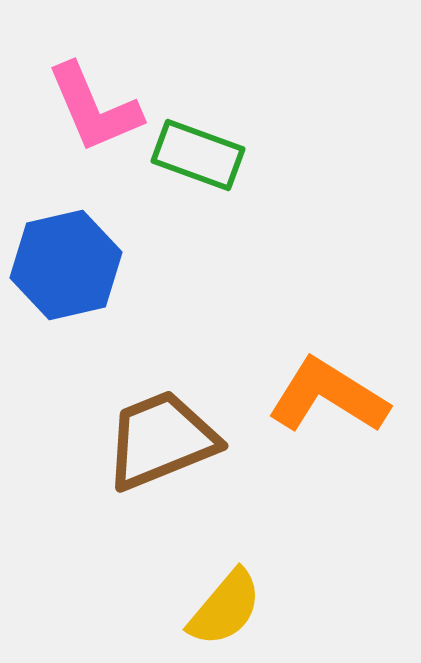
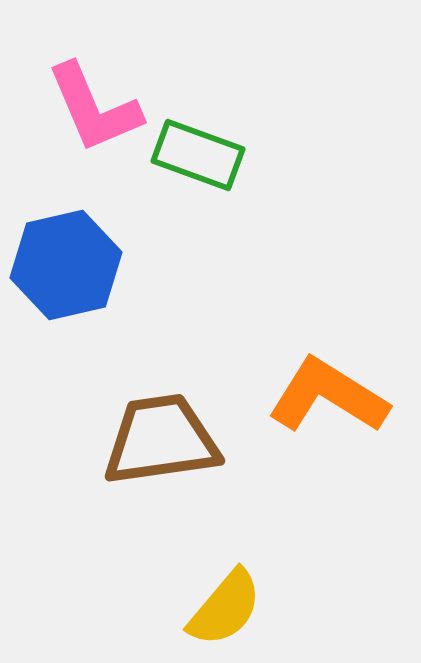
brown trapezoid: rotated 14 degrees clockwise
